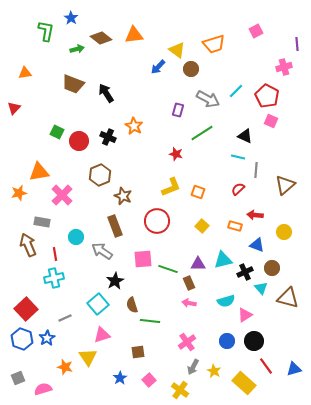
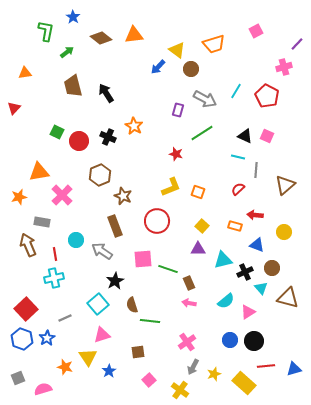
blue star at (71, 18): moved 2 px right, 1 px up
purple line at (297, 44): rotated 48 degrees clockwise
green arrow at (77, 49): moved 10 px left, 3 px down; rotated 24 degrees counterclockwise
brown trapezoid at (73, 84): moved 2 px down; rotated 55 degrees clockwise
cyan line at (236, 91): rotated 14 degrees counterclockwise
gray arrow at (208, 99): moved 3 px left
pink square at (271, 121): moved 4 px left, 15 px down
orange star at (19, 193): moved 4 px down
cyan circle at (76, 237): moved 3 px down
purple triangle at (198, 264): moved 15 px up
cyan semicircle at (226, 301): rotated 24 degrees counterclockwise
pink triangle at (245, 315): moved 3 px right, 3 px up
blue circle at (227, 341): moved 3 px right, 1 px up
red line at (266, 366): rotated 60 degrees counterclockwise
yellow star at (214, 371): moved 3 px down; rotated 24 degrees clockwise
blue star at (120, 378): moved 11 px left, 7 px up
